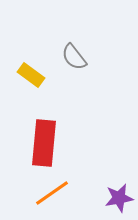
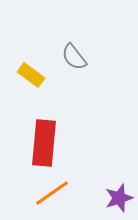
purple star: rotated 8 degrees counterclockwise
